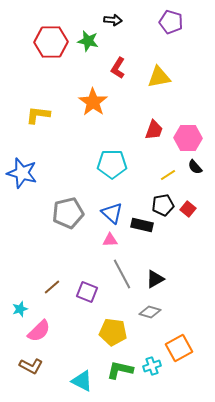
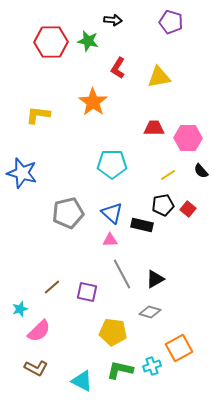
red trapezoid: moved 2 px up; rotated 110 degrees counterclockwise
black semicircle: moved 6 px right, 4 px down
purple square: rotated 10 degrees counterclockwise
brown L-shape: moved 5 px right, 2 px down
